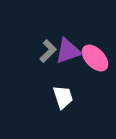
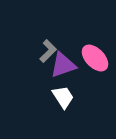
purple triangle: moved 5 px left, 14 px down
white trapezoid: rotated 15 degrees counterclockwise
